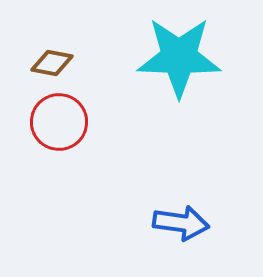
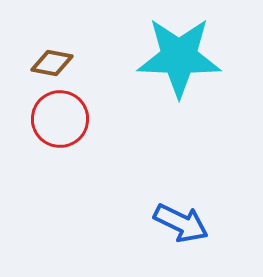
red circle: moved 1 px right, 3 px up
blue arrow: rotated 18 degrees clockwise
